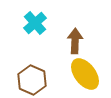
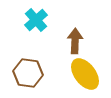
cyan cross: moved 1 px right, 3 px up
brown hexagon: moved 4 px left, 7 px up; rotated 16 degrees counterclockwise
